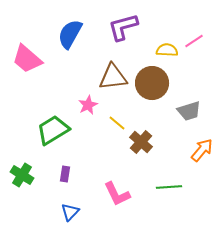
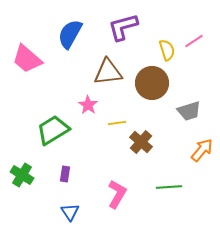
yellow semicircle: rotated 70 degrees clockwise
brown triangle: moved 5 px left, 5 px up
pink star: rotated 12 degrees counterclockwise
yellow line: rotated 48 degrees counterclockwise
pink L-shape: rotated 124 degrees counterclockwise
blue triangle: rotated 18 degrees counterclockwise
